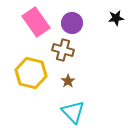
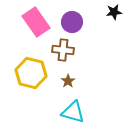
black star: moved 2 px left, 6 px up
purple circle: moved 1 px up
brown cross: rotated 10 degrees counterclockwise
cyan triangle: rotated 30 degrees counterclockwise
